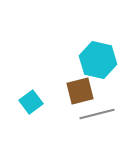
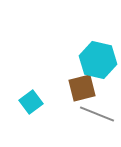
brown square: moved 2 px right, 3 px up
gray line: rotated 36 degrees clockwise
